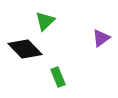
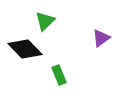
green rectangle: moved 1 px right, 2 px up
